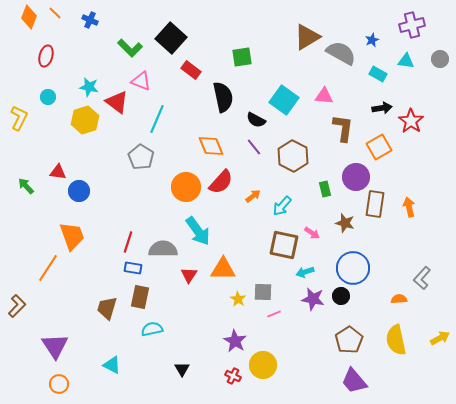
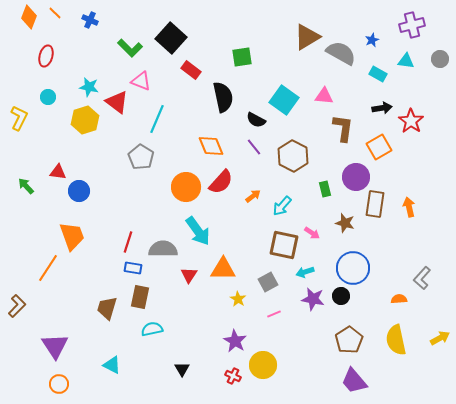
gray square at (263, 292): moved 5 px right, 10 px up; rotated 30 degrees counterclockwise
